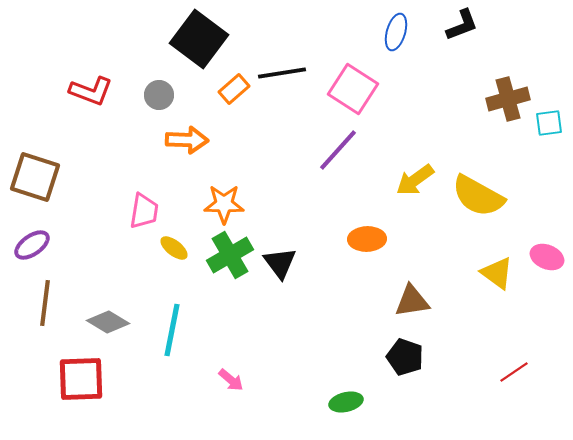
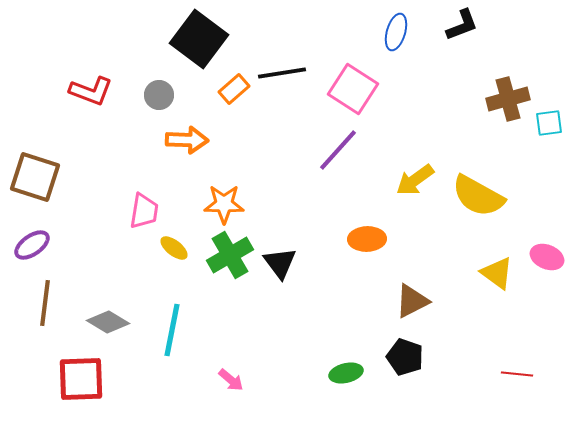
brown triangle: rotated 18 degrees counterclockwise
red line: moved 3 px right, 2 px down; rotated 40 degrees clockwise
green ellipse: moved 29 px up
